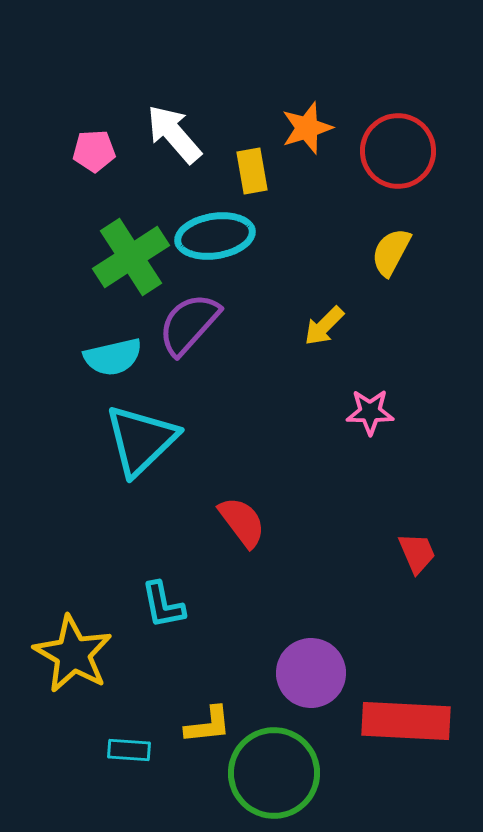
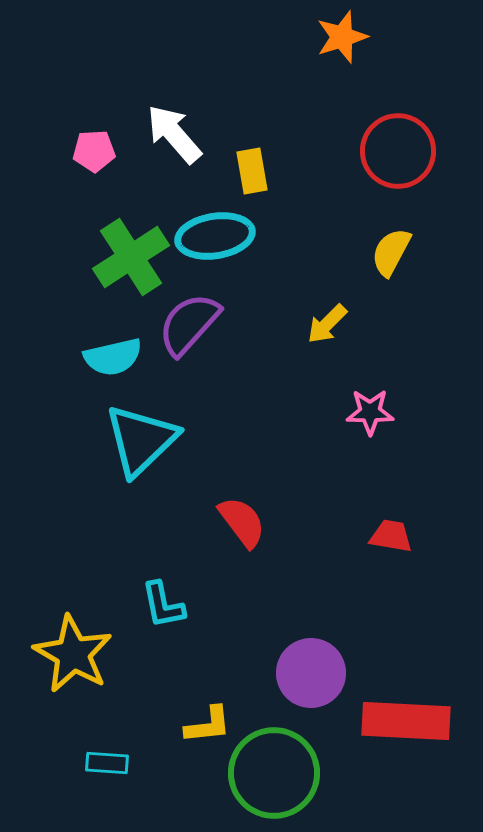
orange star: moved 35 px right, 91 px up
yellow arrow: moved 3 px right, 2 px up
red trapezoid: moved 26 px left, 17 px up; rotated 57 degrees counterclockwise
cyan rectangle: moved 22 px left, 13 px down
